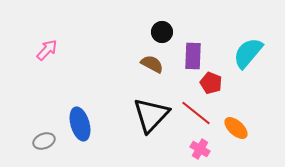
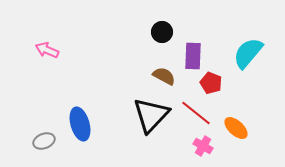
pink arrow: rotated 110 degrees counterclockwise
brown semicircle: moved 12 px right, 12 px down
pink cross: moved 3 px right, 3 px up
